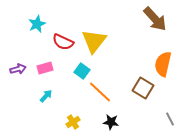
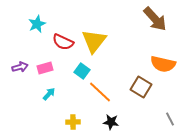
orange semicircle: rotated 90 degrees counterclockwise
purple arrow: moved 2 px right, 2 px up
brown square: moved 2 px left, 1 px up
cyan arrow: moved 3 px right, 2 px up
yellow cross: rotated 32 degrees clockwise
